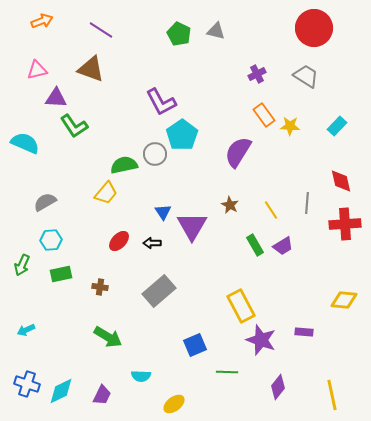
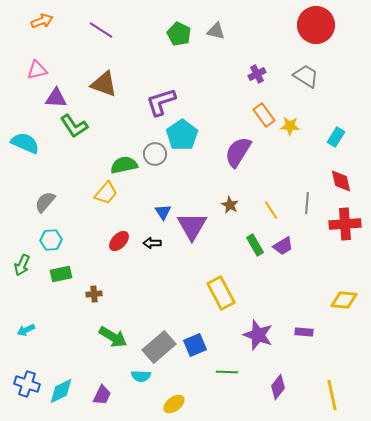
red circle at (314, 28): moved 2 px right, 3 px up
brown triangle at (91, 69): moved 13 px right, 15 px down
purple L-shape at (161, 102): rotated 100 degrees clockwise
cyan rectangle at (337, 126): moved 1 px left, 11 px down; rotated 12 degrees counterclockwise
gray semicircle at (45, 202): rotated 20 degrees counterclockwise
brown cross at (100, 287): moved 6 px left, 7 px down; rotated 14 degrees counterclockwise
gray rectangle at (159, 291): moved 56 px down
yellow rectangle at (241, 306): moved 20 px left, 13 px up
green arrow at (108, 337): moved 5 px right
purple star at (261, 340): moved 3 px left, 5 px up
